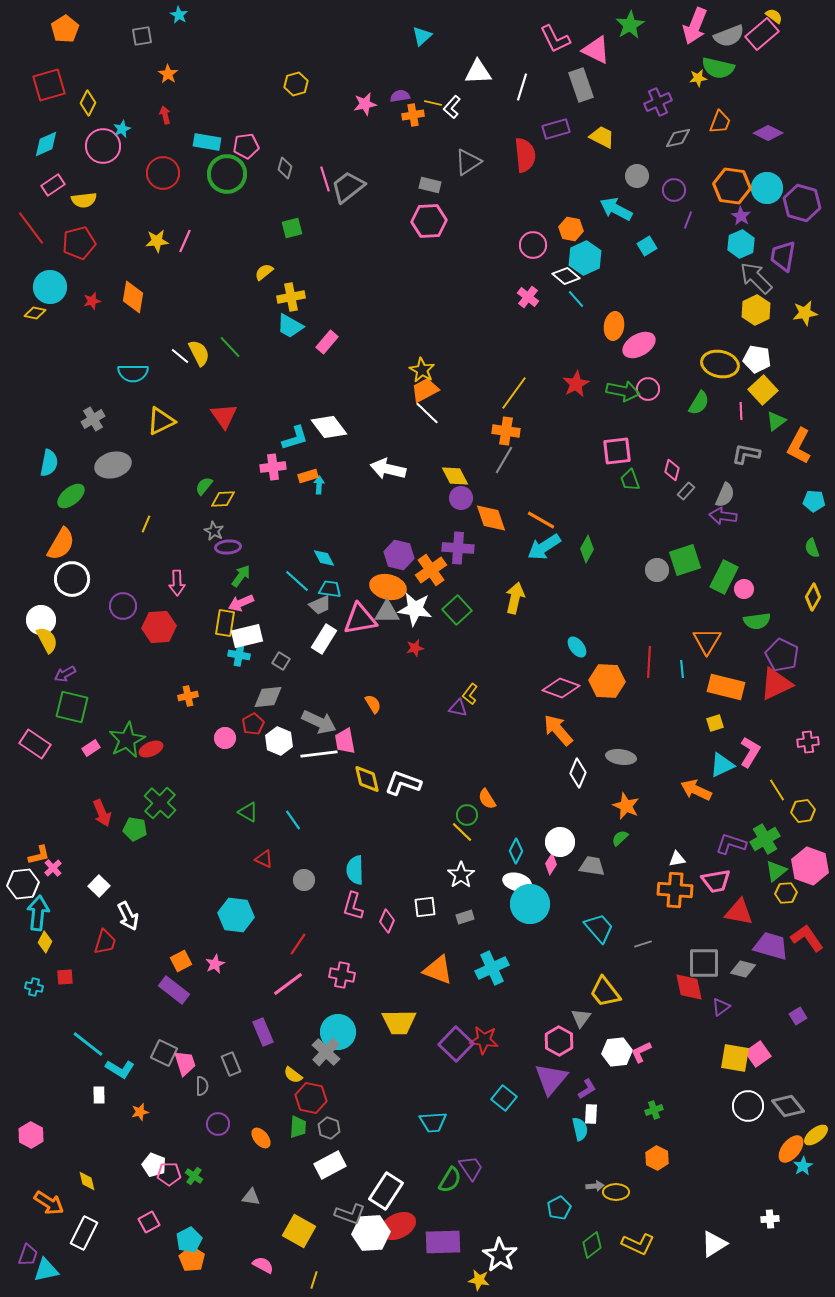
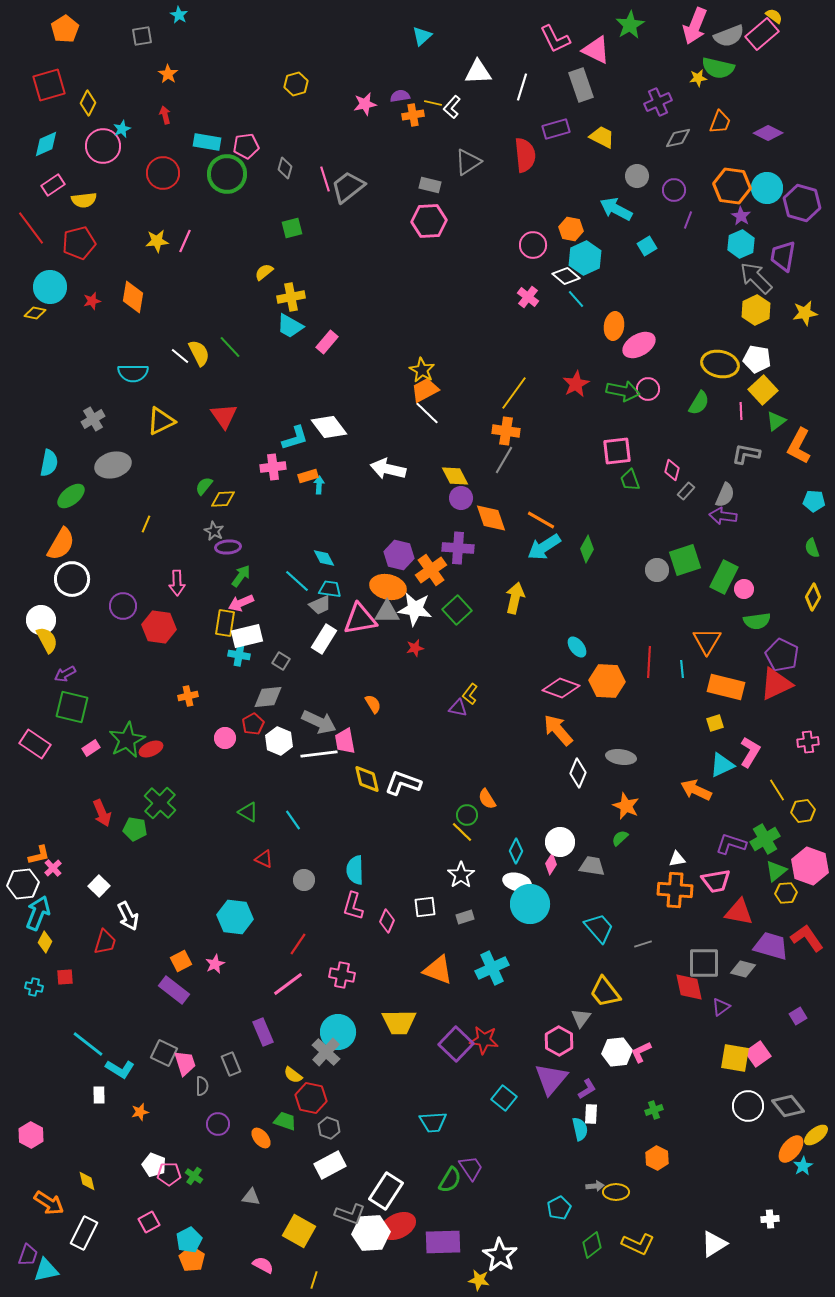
red hexagon at (159, 627): rotated 12 degrees clockwise
cyan arrow at (38, 913): rotated 16 degrees clockwise
cyan hexagon at (236, 915): moved 1 px left, 2 px down
green trapezoid at (298, 1127): moved 13 px left, 6 px up; rotated 75 degrees counterclockwise
